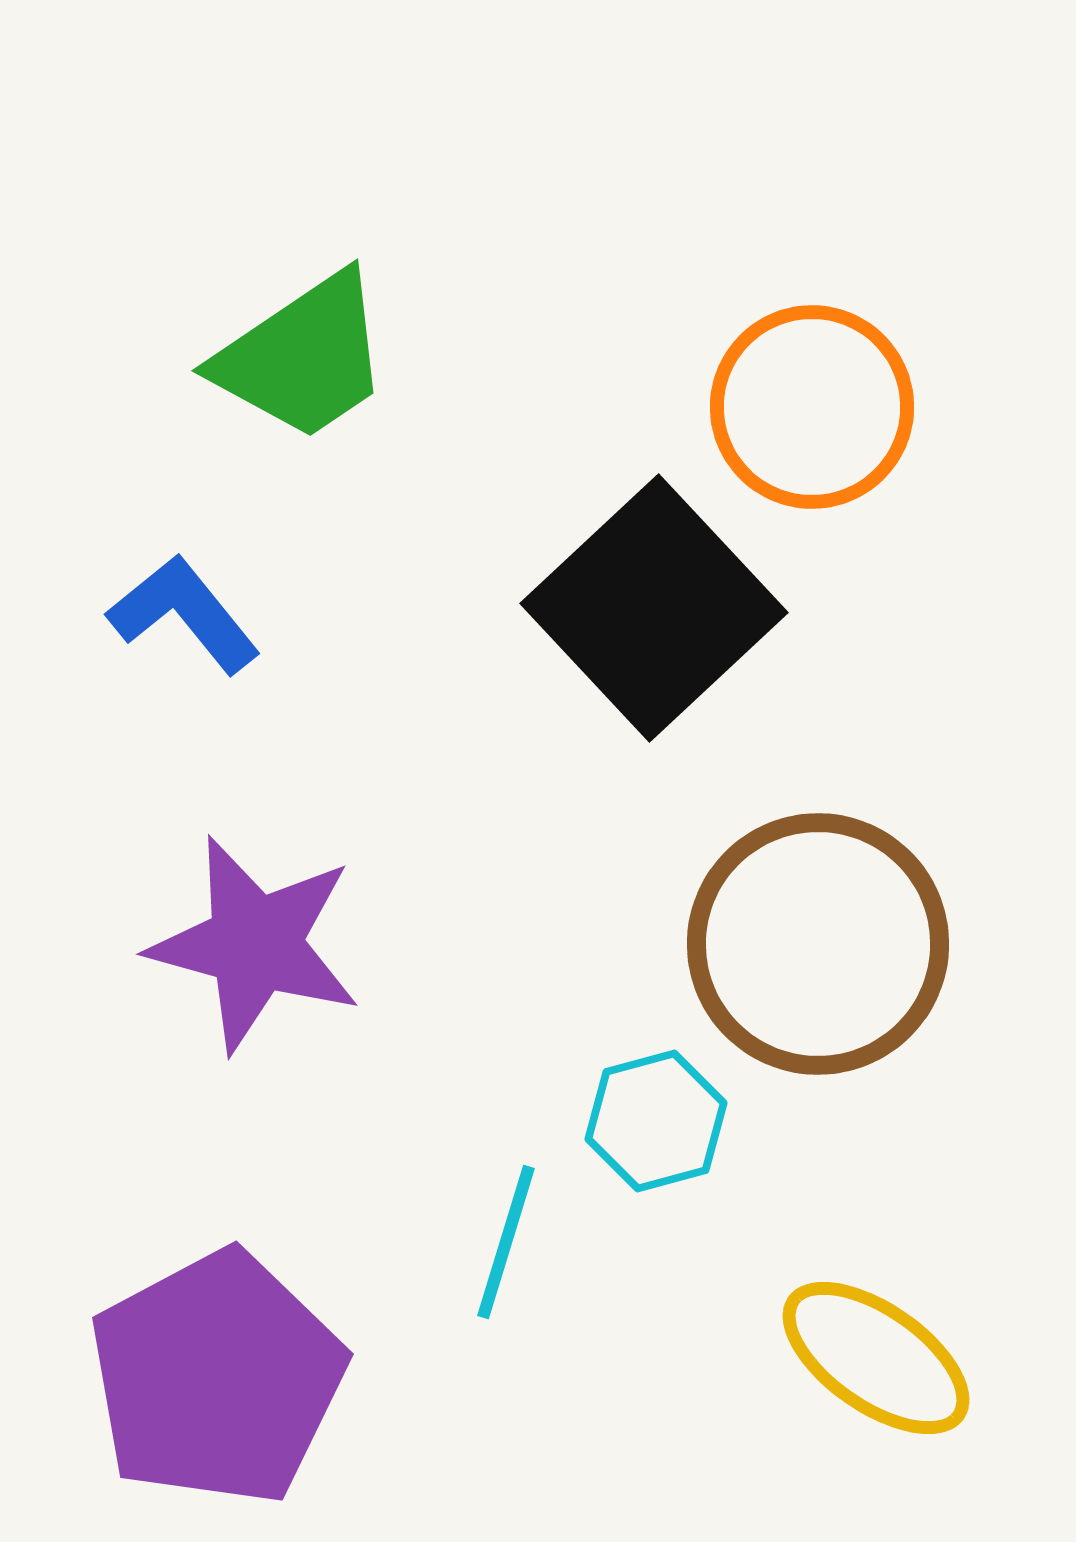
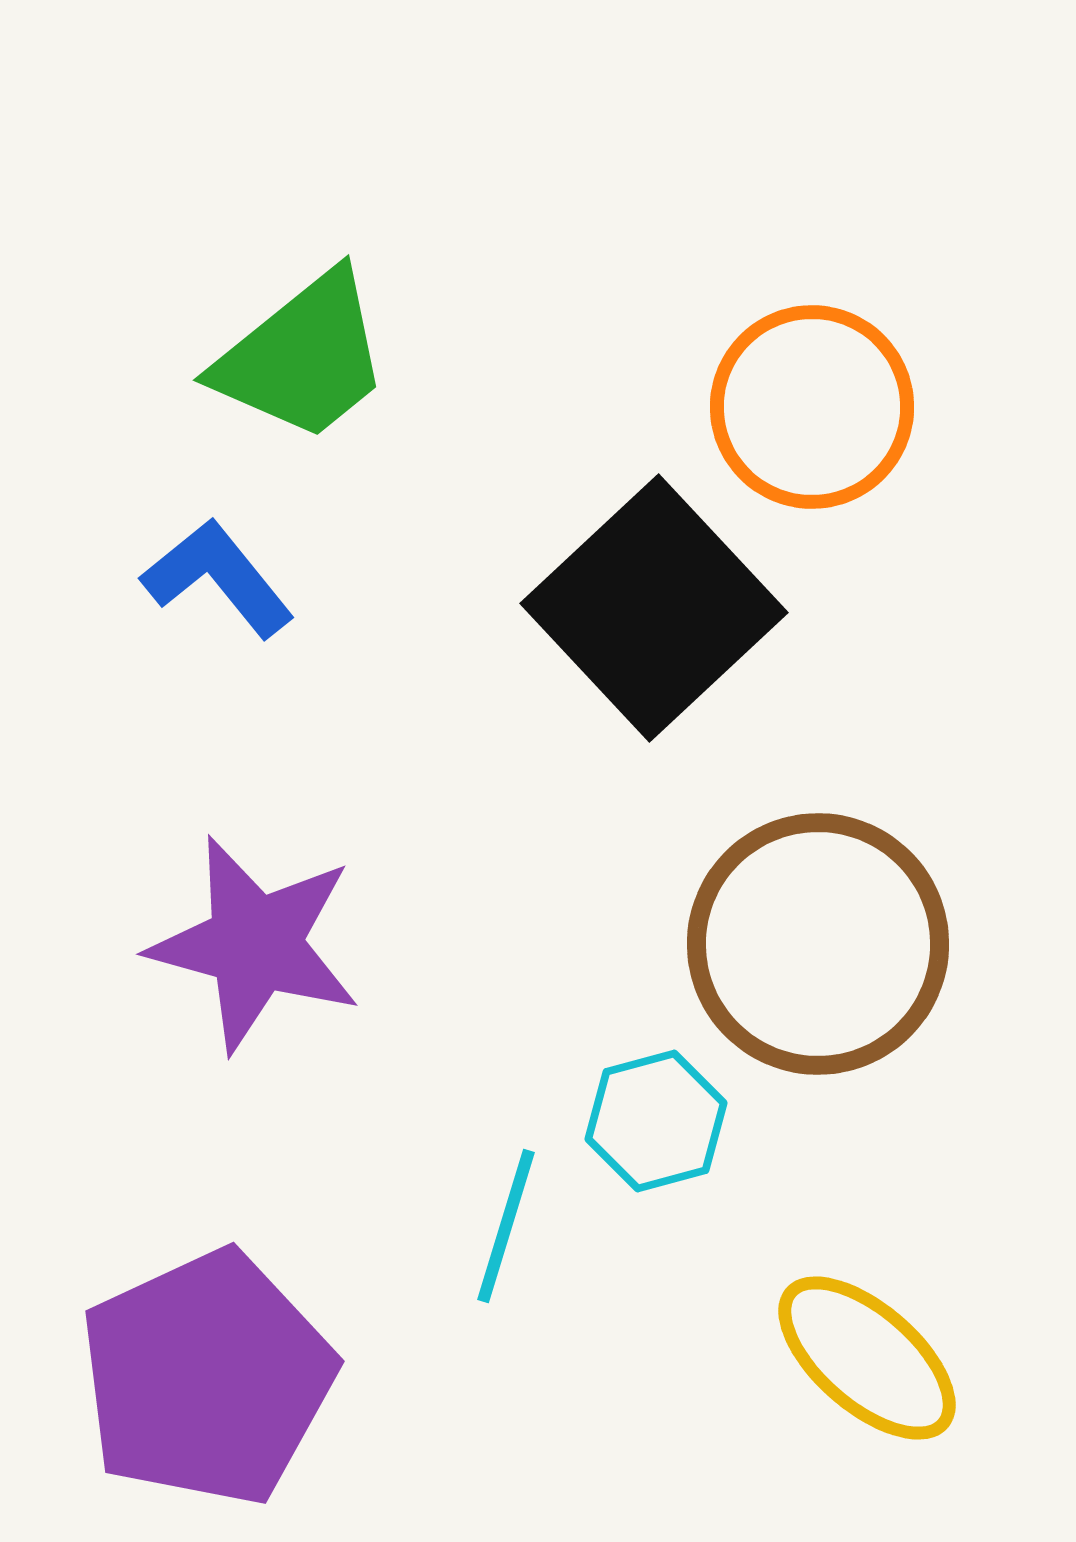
green trapezoid: rotated 5 degrees counterclockwise
blue L-shape: moved 34 px right, 36 px up
cyan line: moved 16 px up
yellow ellipse: moved 9 px left; rotated 6 degrees clockwise
purple pentagon: moved 10 px left; rotated 3 degrees clockwise
